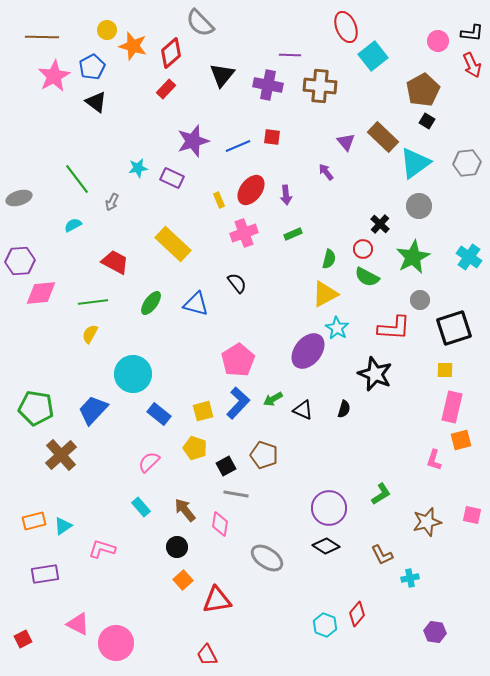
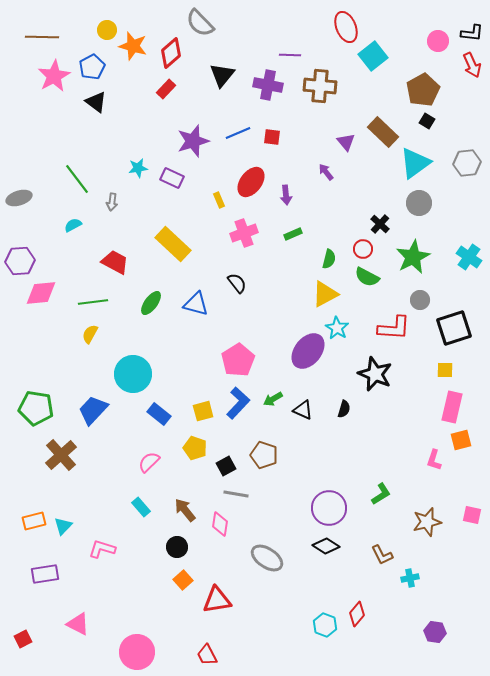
brown rectangle at (383, 137): moved 5 px up
blue line at (238, 146): moved 13 px up
red ellipse at (251, 190): moved 8 px up
gray arrow at (112, 202): rotated 18 degrees counterclockwise
gray circle at (419, 206): moved 3 px up
cyan triangle at (63, 526): rotated 12 degrees counterclockwise
pink circle at (116, 643): moved 21 px right, 9 px down
